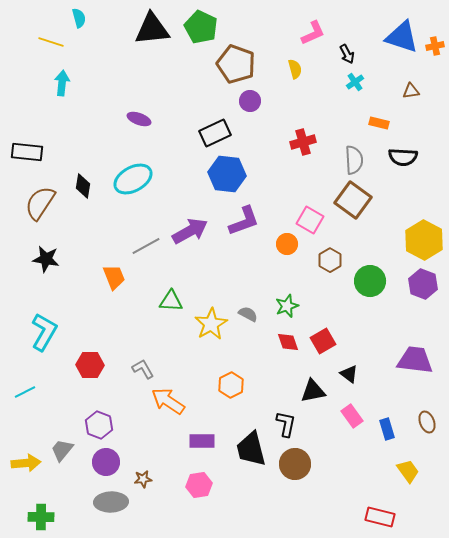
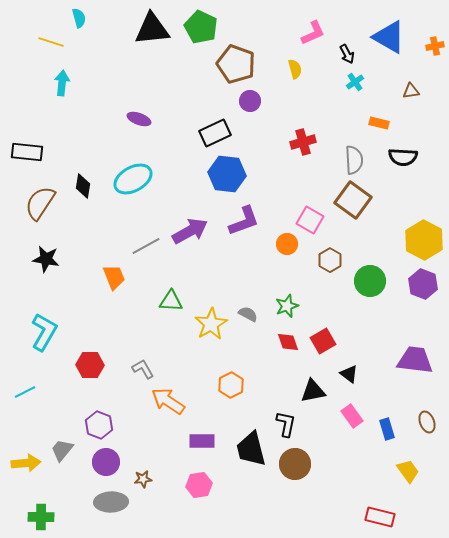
blue triangle at (402, 37): moved 13 px left; rotated 12 degrees clockwise
